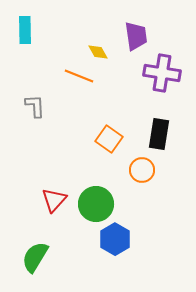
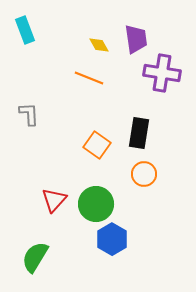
cyan rectangle: rotated 20 degrees counterclockwise
purple trapezoid: moved 3 px down
yellow diamond: moved 1 px right, 7 px up
orange line: moved 10 px right, 2 px down
gray L-shape: moved 6 px left, 8 px down
black rectangle: moved 20 px left, 1 px up
orange square: moved 12 px left, 6 px down
orange circle: moved 2 px right, 4 px down
blue hexagon: moved 3 px left
